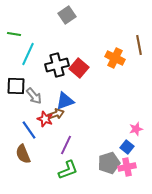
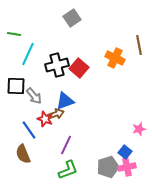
gray square: moved 5 px right, 3 px down
pink star: moved 3 px right
blue square: moved 2 px left, 5 px down
gray pentagon: moved 1 px left, 4 px down
